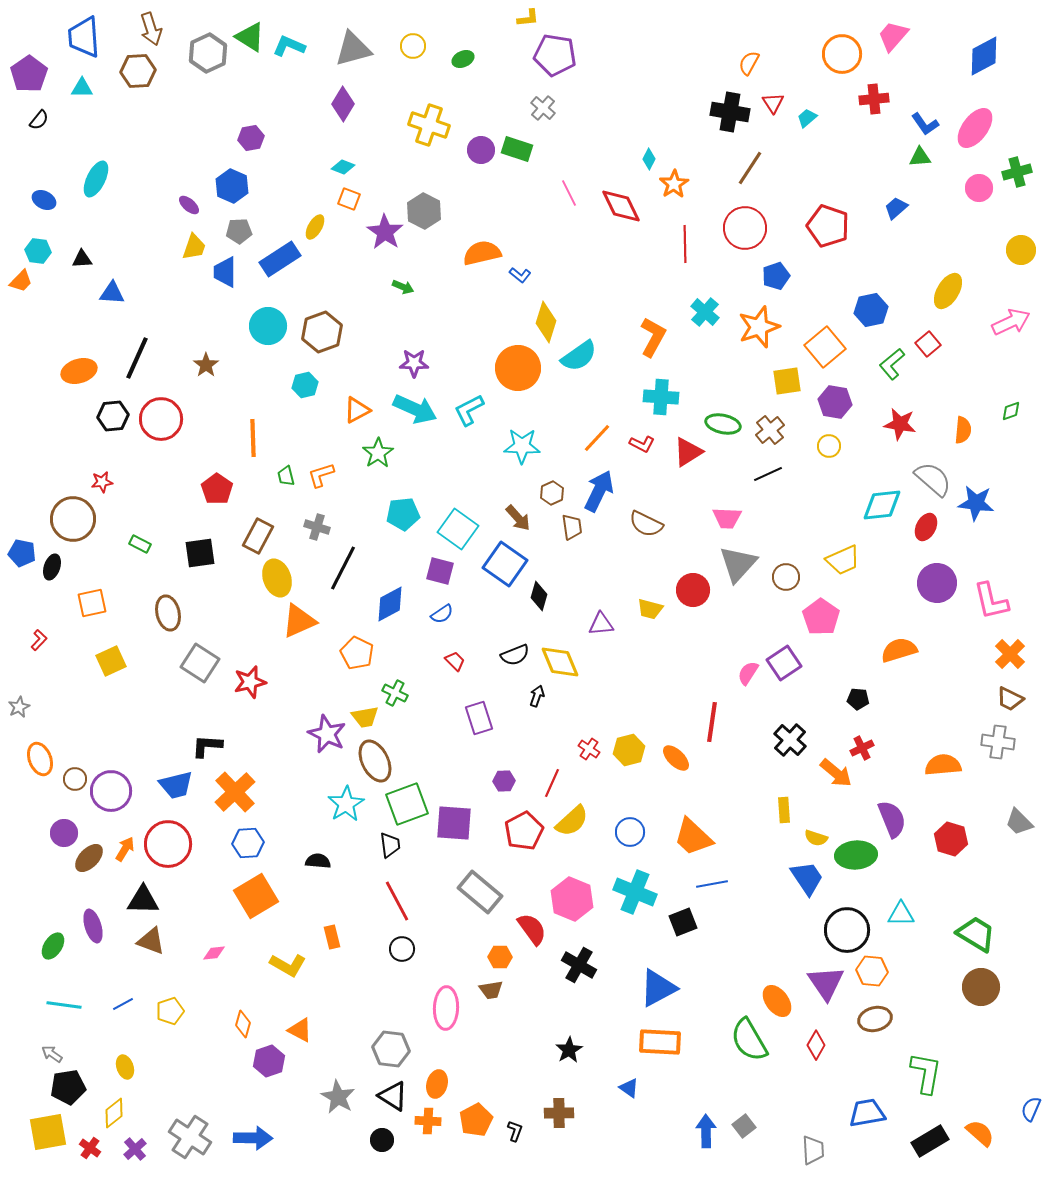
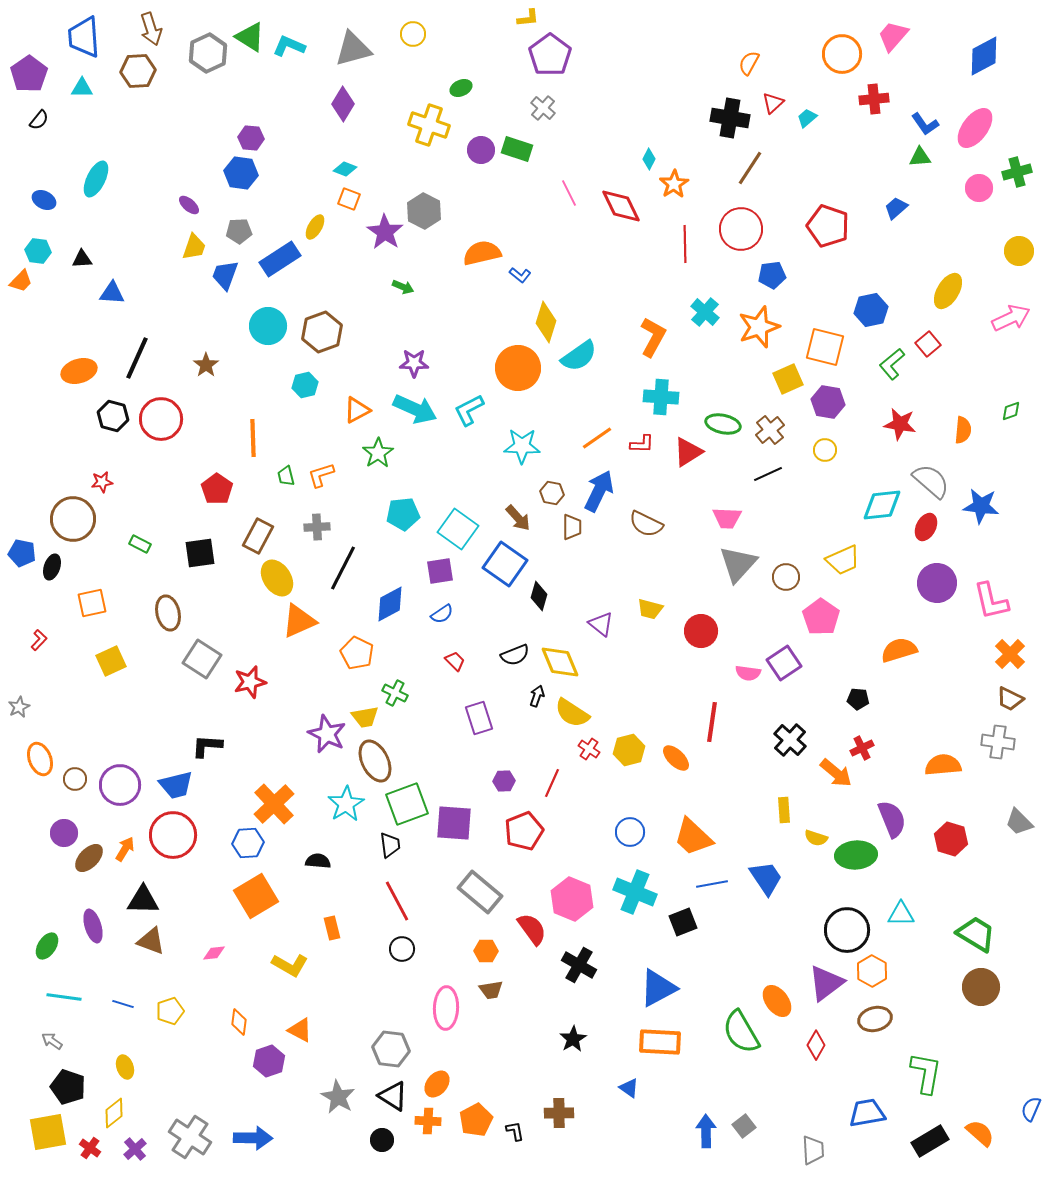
yellow circle at (413, 46): moved 12 px up
purple pentagon at (555, 55): moved 5 px left; rotated 27 degrees clockwise
green ellipse at (463, 59): moved 2 px left, 29 px down
red triangle at (773, 103): rotated 20 degrees clockwise
black cross at (730, 112): moved 6 px down
purple hexagon at (251, 138): rotated 15 degrees clockwise
cyan diamond at (343, 167): moved 2 px right, 2 px down
blue hexagon at (232, 186): moved 9 px right, 13 px up; rotated 16 degrees counterclockwise
red circle at (745, 228): moved 4 px left, 1 px down
yellow circle at (1021, 250): moved 2 px left, 1 px down
blue trapezoid at (225, 272): moved 3 px down; rotated 20 degrees clockwise
blue pentagon at (776, 276): moved 4 px left, 1 px up; rotated 12 degrees clockwise
pink arrow at (1011, 322): moved 4 px up
orange square at (825, 347): rotated 36 degrees counterclockwise
yellow square at (787, 381): moved 1 px right, 2 px up; rotated 16 degrees counterclockwise
purple hexagon at (835, 402): moved 7 px left
black hexagon at (113, 416): rotated 20 degrees clockwise
orange line at (597, 438): rotated 12 degrees clockwise
red L-shape at (642, 444): rotated 25 degrees counterclockwise
yellow circle at (829, 446): moved 4 px left, 4 px down
gray semicircle at (933, 479): moved 2 px left, 2 px down
brown hexagon at (552, 493): rotated 25 degrees counterclockwise
blue star at (976, 503): moved 5 px right, 3 px down
gray cross at (317, 527): rotated 20 degrees counterclockwise
brown trapezoid at (572, 527): rotated 8 degrees clockwise
purple square at (440, 571): rotated 24 degrees counterclockwise
yellow ellipse at (277, 578): rotated 15 degrees counterclockwise
red circle at (693, 590): moved 8 px right, 41 px down
purple triangle at (601, 624): rotated 44 degrees clockwise
gray square at (200, 663): moved 2 px right, 4 px up
pink semicircle at (748, 673): rotated 115 degrees counterclockwise
purple circle at (111, 791): moved 9 px right, 6 px up
orange cross at (235, 792): moved 39 px right, 12 px down
yellow semicircle at (572, 821): moved 108 px up; rotated 75 degrees clockwise
red pentagon at (524, 831): rotated 6 degrees clockwise
red circle at (168, 844): moved 5 px right, 9 px up
blue trapezoid at (807, 878): moved 41 px left
orange rectangle at (332, 937): moved 9 px up
green ellipse at (53, 946): moved 6 px left
orange hexagon at (500, 957): moved 14 px left, 6 px up
yellow L-shape at (288, 965): moved 2 px right
orange hexagon at (872, 971): rotated 24 degrees clockwise
purple triangle at (826, 983): rotated 27 degrees clockwise
blue line at (123, 1004): rotated 45 degrees clockwise
cyan line at (64, 1005): moved 8 px up
orange diamond at (243, 1024): moved 4 px left, 2 px up; rotated 8 degrees counterclockwise
green semicircle at (749, 1040): moved 8 px left, 8 px up
black star at (569, 1050): moved 4 px right, 11 px up
gray arrow at (52, 1054): moved 13 px up
orange ellipse at (437, 1084): rotated 24 degrees clockwise
black pentagon at (68, 1087): rotated 28 degrees clockwise
black L-shape at (515, 1131): rotated 30 degrees counterclockwise
